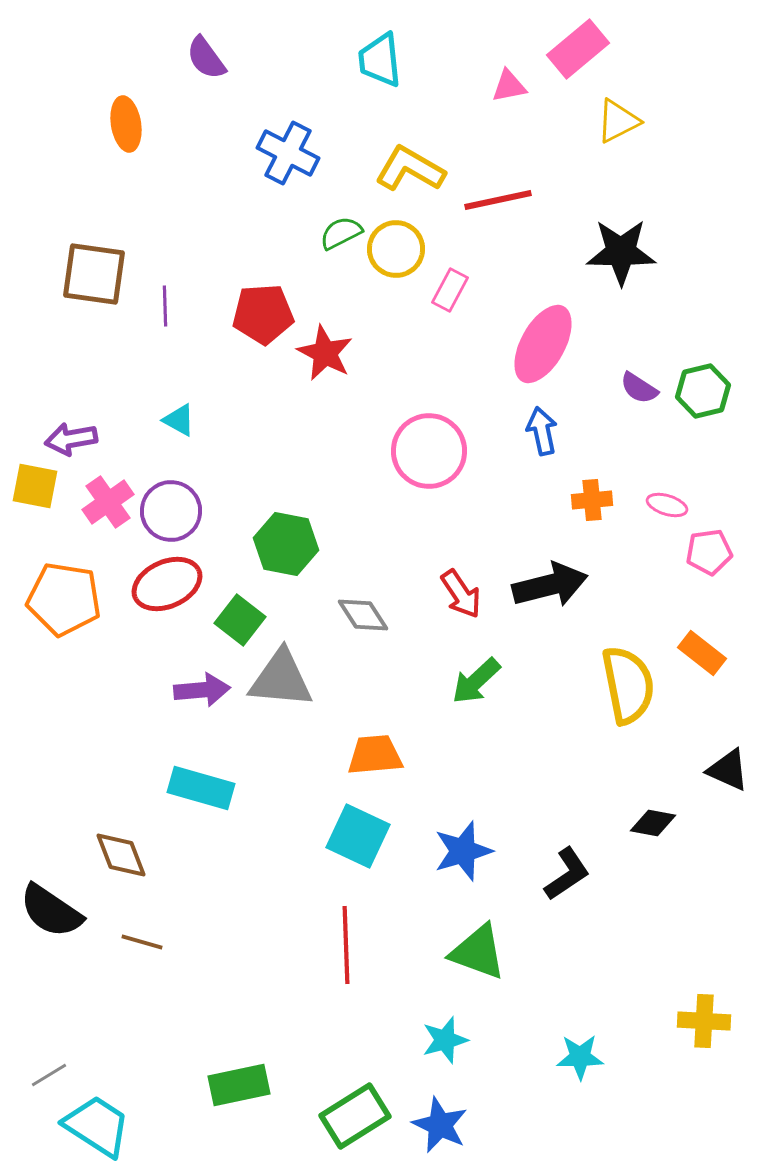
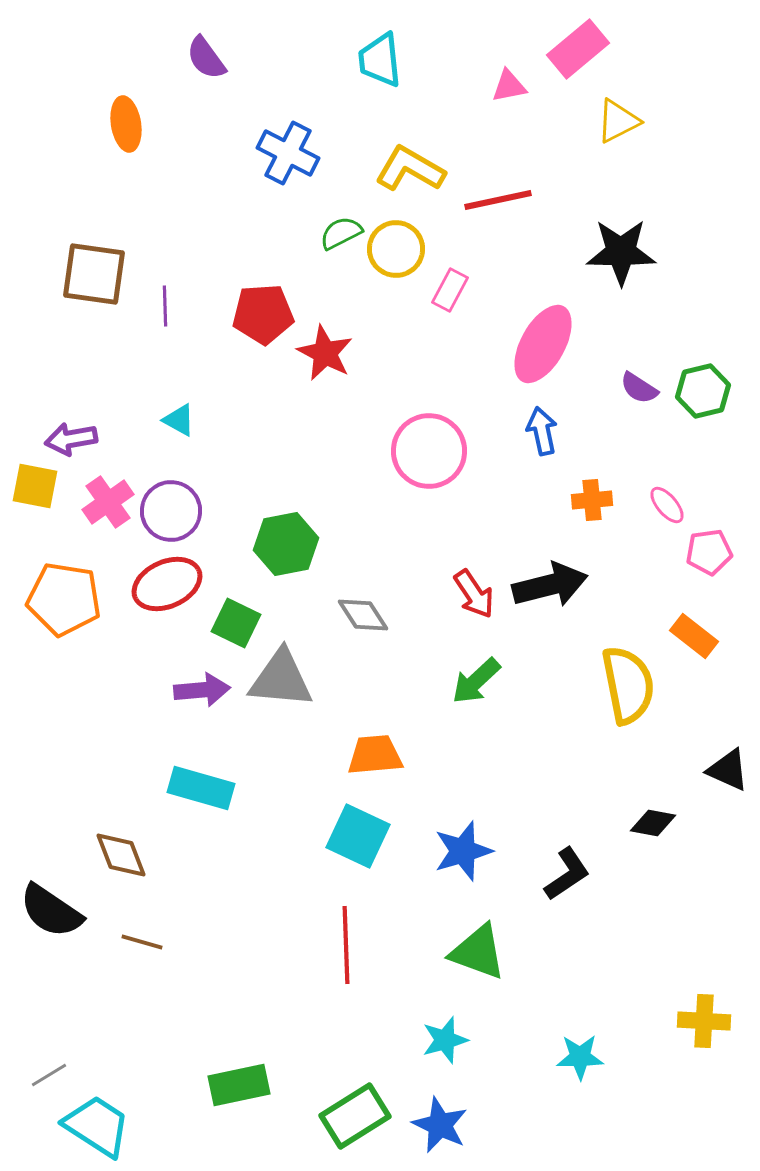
pink ellipse at (667, 505): rotated 33 degrees clockwise
green hexagon at (286, 544): rotated 22 degrees counterclockwise
red arrow at (461, 594): moved 13 px right
green square at (240, 620): moved 4 px left, 3 px down; rotated 12 degrees counterclockwise
orange rectangle at (702, 653): moved 8 px left, 17 px up
